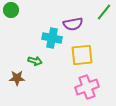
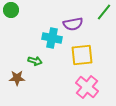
pink cross: rotated 30 degrees counterclockwise
